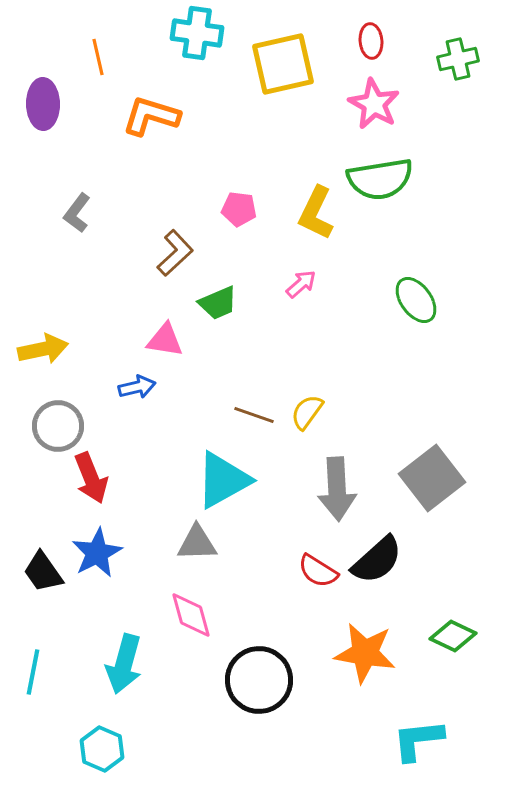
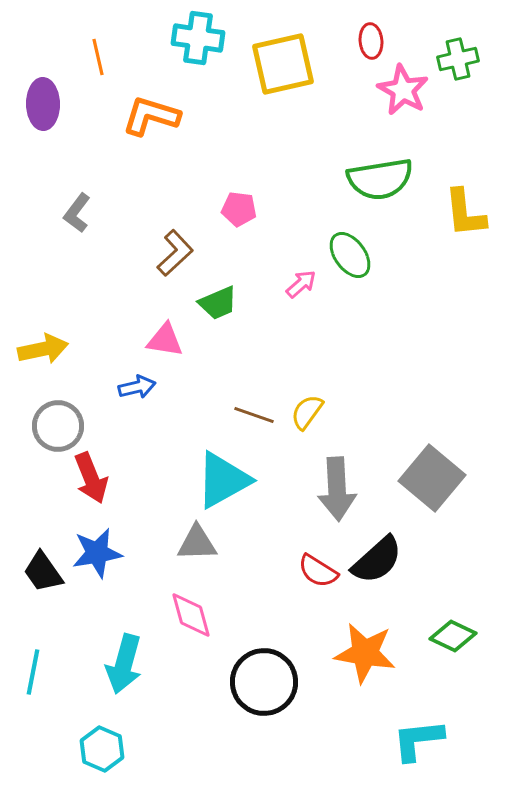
cyan cross: moved 1 px right, 5 px down
pink star: moved 29 px right, 14 px up
yellow L-shape: moved 149 px right; rotated 32 degrees counterclockwise
green ellipse: moved 66 px left, 45 px up
gray square: rotated 12 degrees counterclockwise
blue star: rotated 18 degrees clockwise
black circle: moved 5 px right, 2 px down
